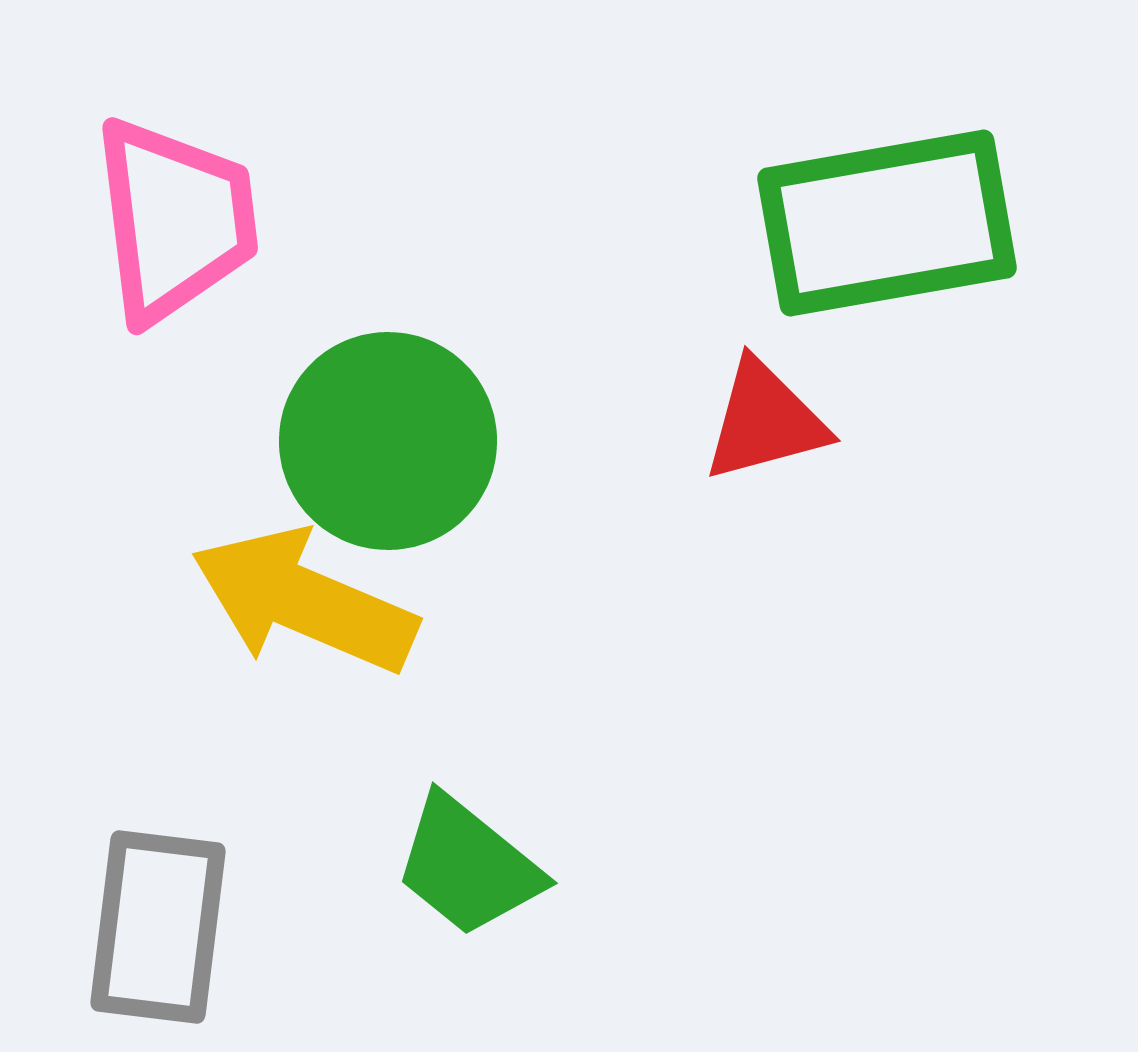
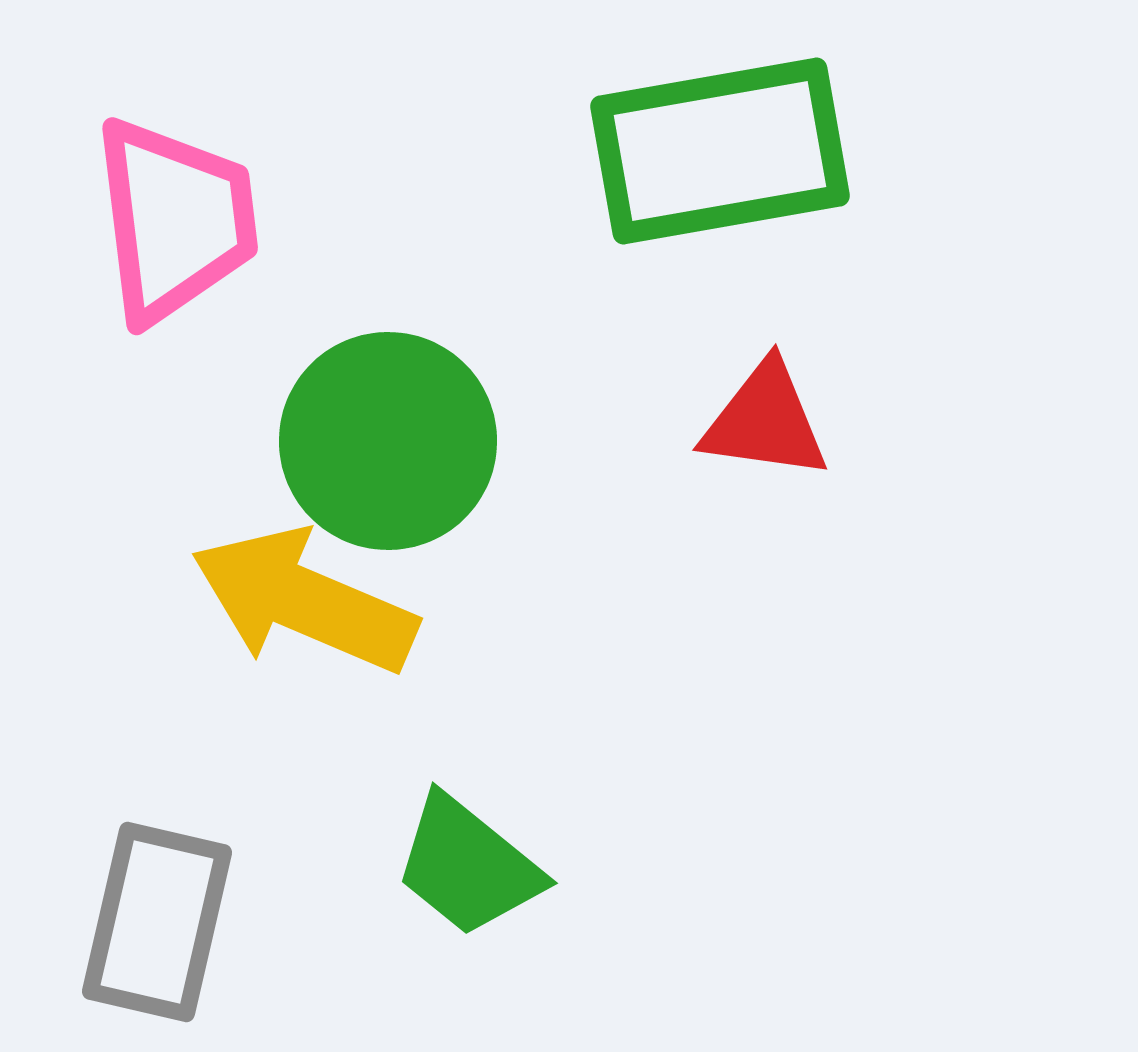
green rectangle: moved 167 px left, 72 px up
red triangle: rotated 23 degrees clockwise
gray rectangle: moved 1 px left, 5 px up; rotated 6 degrees clockwise
